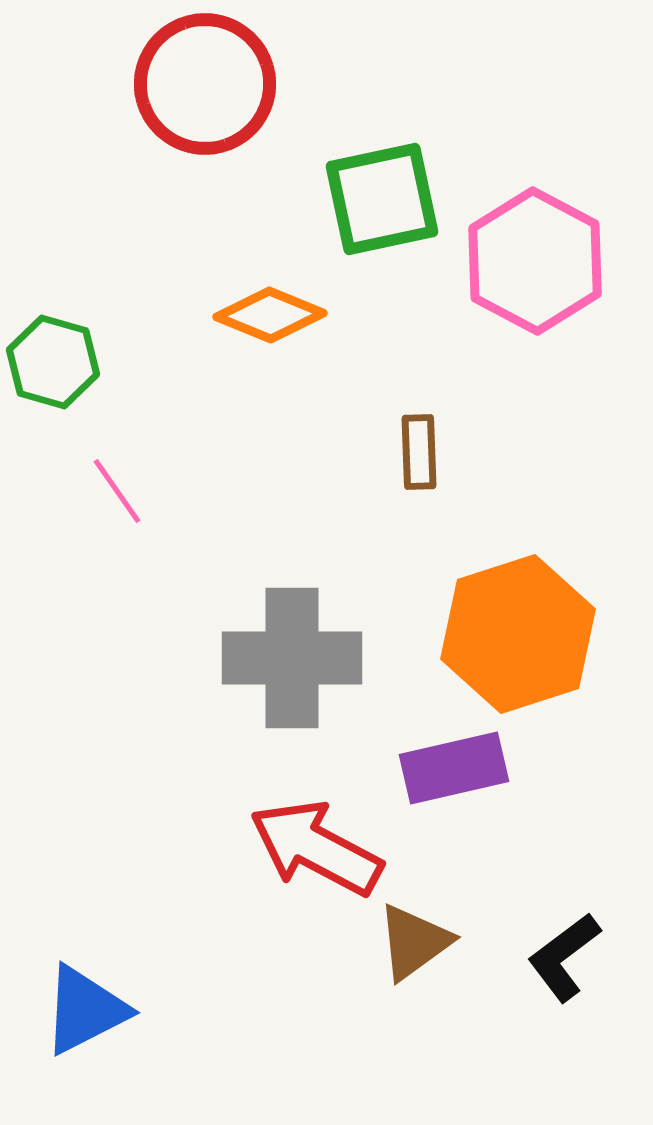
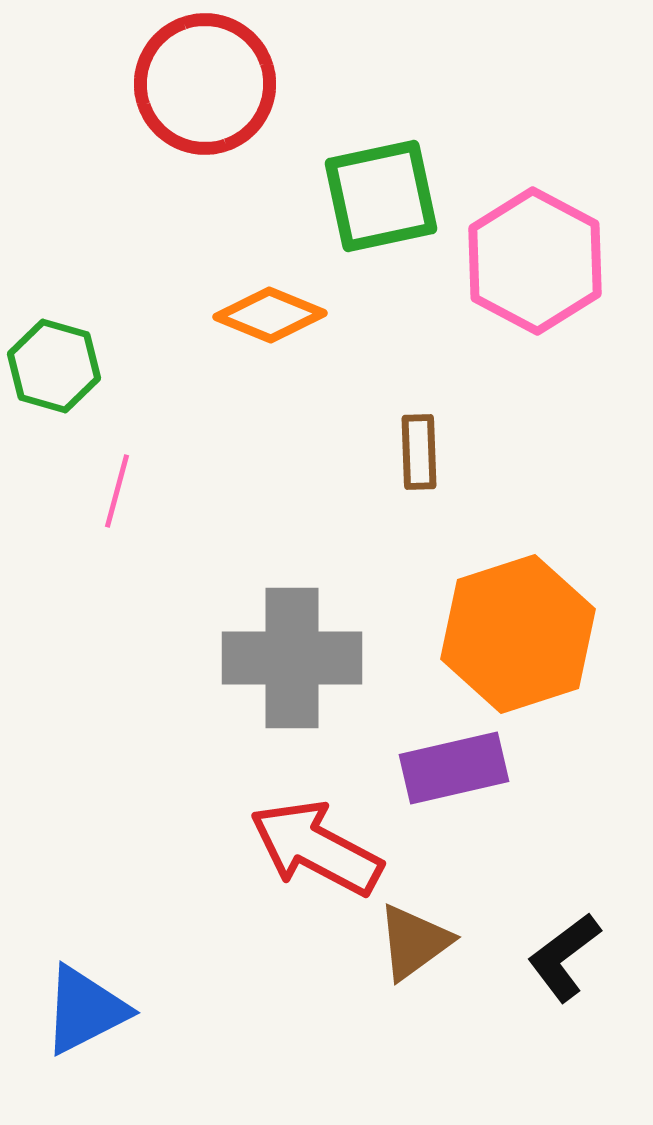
green square: moved 1 px left, 3 px up
green hexagon: moved 1 px right, 4 px down
pink line: rotated 50 degrees clockwise
